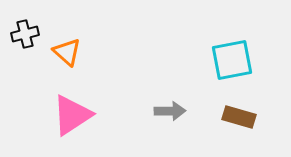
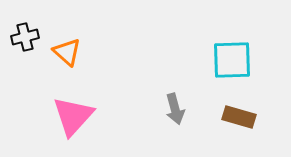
black cross: moved 3 px down
cyan square: rotated 9 degrees clockwise
gray arrow: moved 5 px right, 2 px up; rotated 76 degrees clockwise
pink triangle: moved 1 px right, 1 px down; rotated 15 degrees counterclockwise
